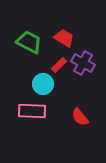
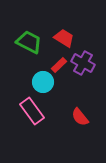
cyan circle: moved 2 px up
pink rectangle: rotated 52 degrees clockwise
